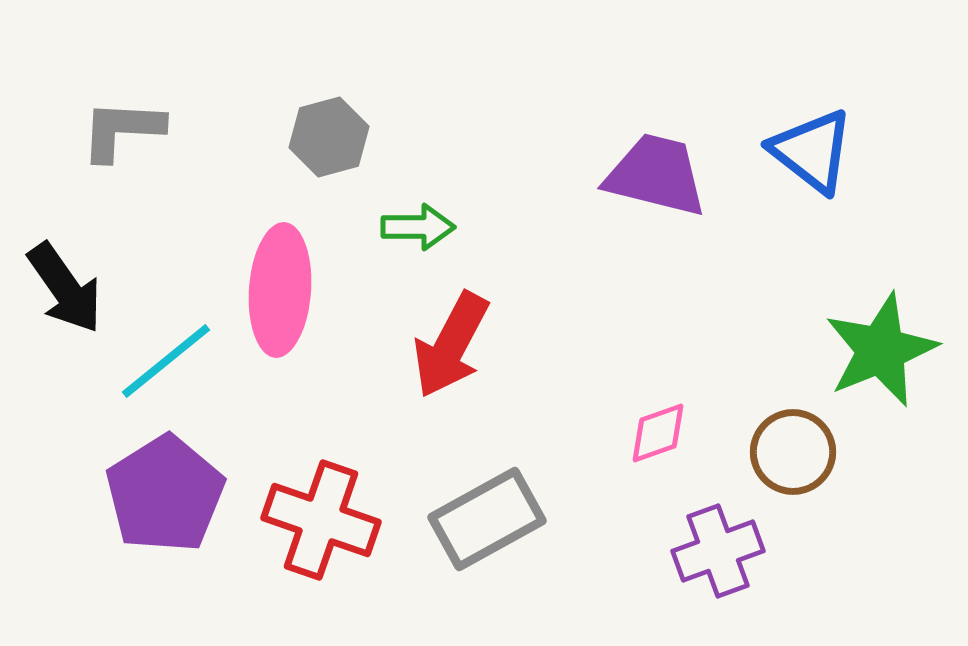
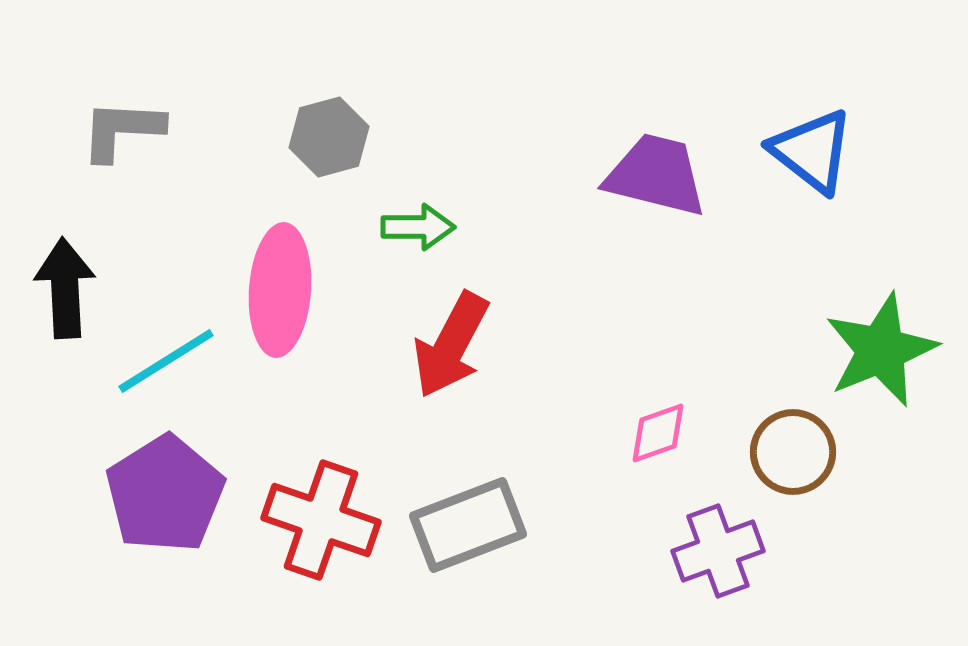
black arrow: rotated 148 degrees counterclockwise
cyan line: rotated 7 degrees clockwise
gray rectangle: moved 19 px left, 6 px down; rotated 8 degrees clockwise
